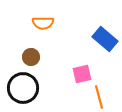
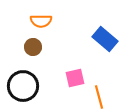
orange semicircle: moved 2 px left, 2 px up
brown circle: moved 2 px right, 10 px up
pink square: moved 7 px left, 4 px down
black circle: moved 2 px up
